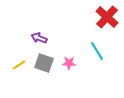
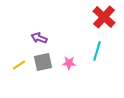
red cross: moved 3 px left
cyan line: rotated 48 degrees clockwise
gray square: moved 1 px left, 1 px up; rotated 30 degrees counterclockwise
